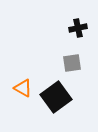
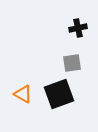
orange triangle: moved 6 px down
black square: moved 3 px right, 3 px up; rotated 16 degrees clockwise
